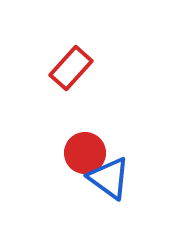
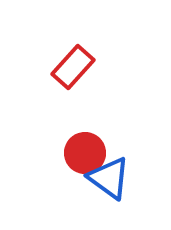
red rectangle: moved 2 px right, 1 px up
